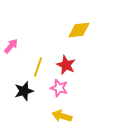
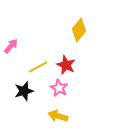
yellow diamond: rotated 45 degrees counterclockwise
yellow line: rotated 42 degrees clockwise
pink star: rotated 12 degrees clockwise
yellow arrow: moved 4 px left
